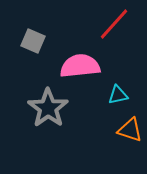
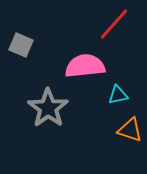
gray square: moved 12 px left, 4 px down
pink semicircle: moved 5 px right
